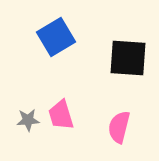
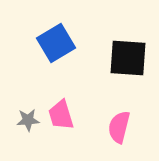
blue square: moved 6 px down
